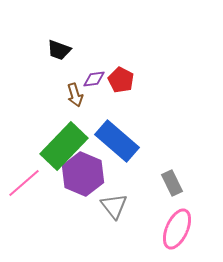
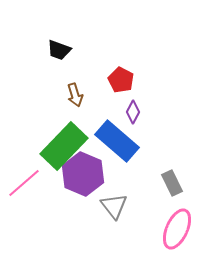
purple diamond: moved 39 px right, 33 px down; rotated 55 degrees counterclockwise
